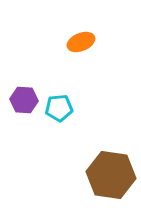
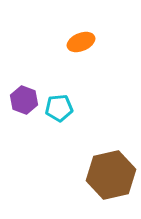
purple hexagon: rotated 16 degrees clockwise
brown hexagon: rotated 21 degrees counterclockwise
